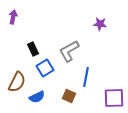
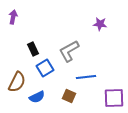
blue line: rotated 72 degrees clockwise
